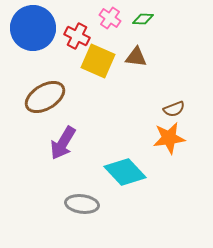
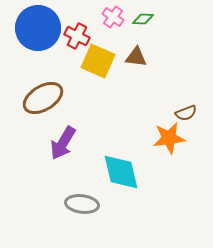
pink cross: moved 3 px right, 1 px up
blue circle: moved 5 px right
brown ellipse: moved 2 px left, 1 px down
brown semicircle: moved 12 px right, 4 px down
cyan diamond: moved 4 px left; rotated 30 degrees clockwise
